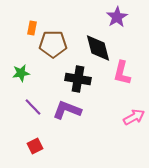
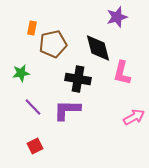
purple star: rotated 15 degrees clockwise
brown pentagon: rotated 12 degrees counterclockwise
purple L-shape: rotated 20 degrees counterclockwise
